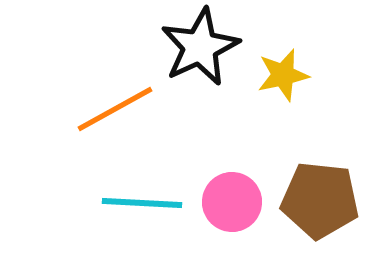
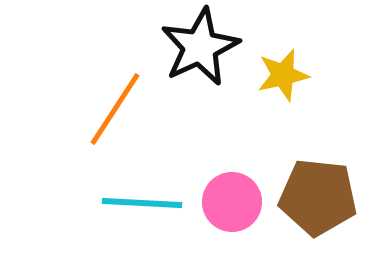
orange line: rotated 28 degrees counterclockwise
brown pentagon: moved 2 px left, 3 px up
